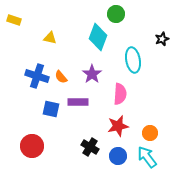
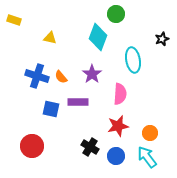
blue circle: moved 2 px left
